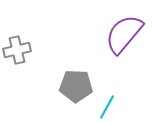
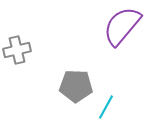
purple semicircle: moved 2 px left, 8 px up
cyan line: moved 1 px left
